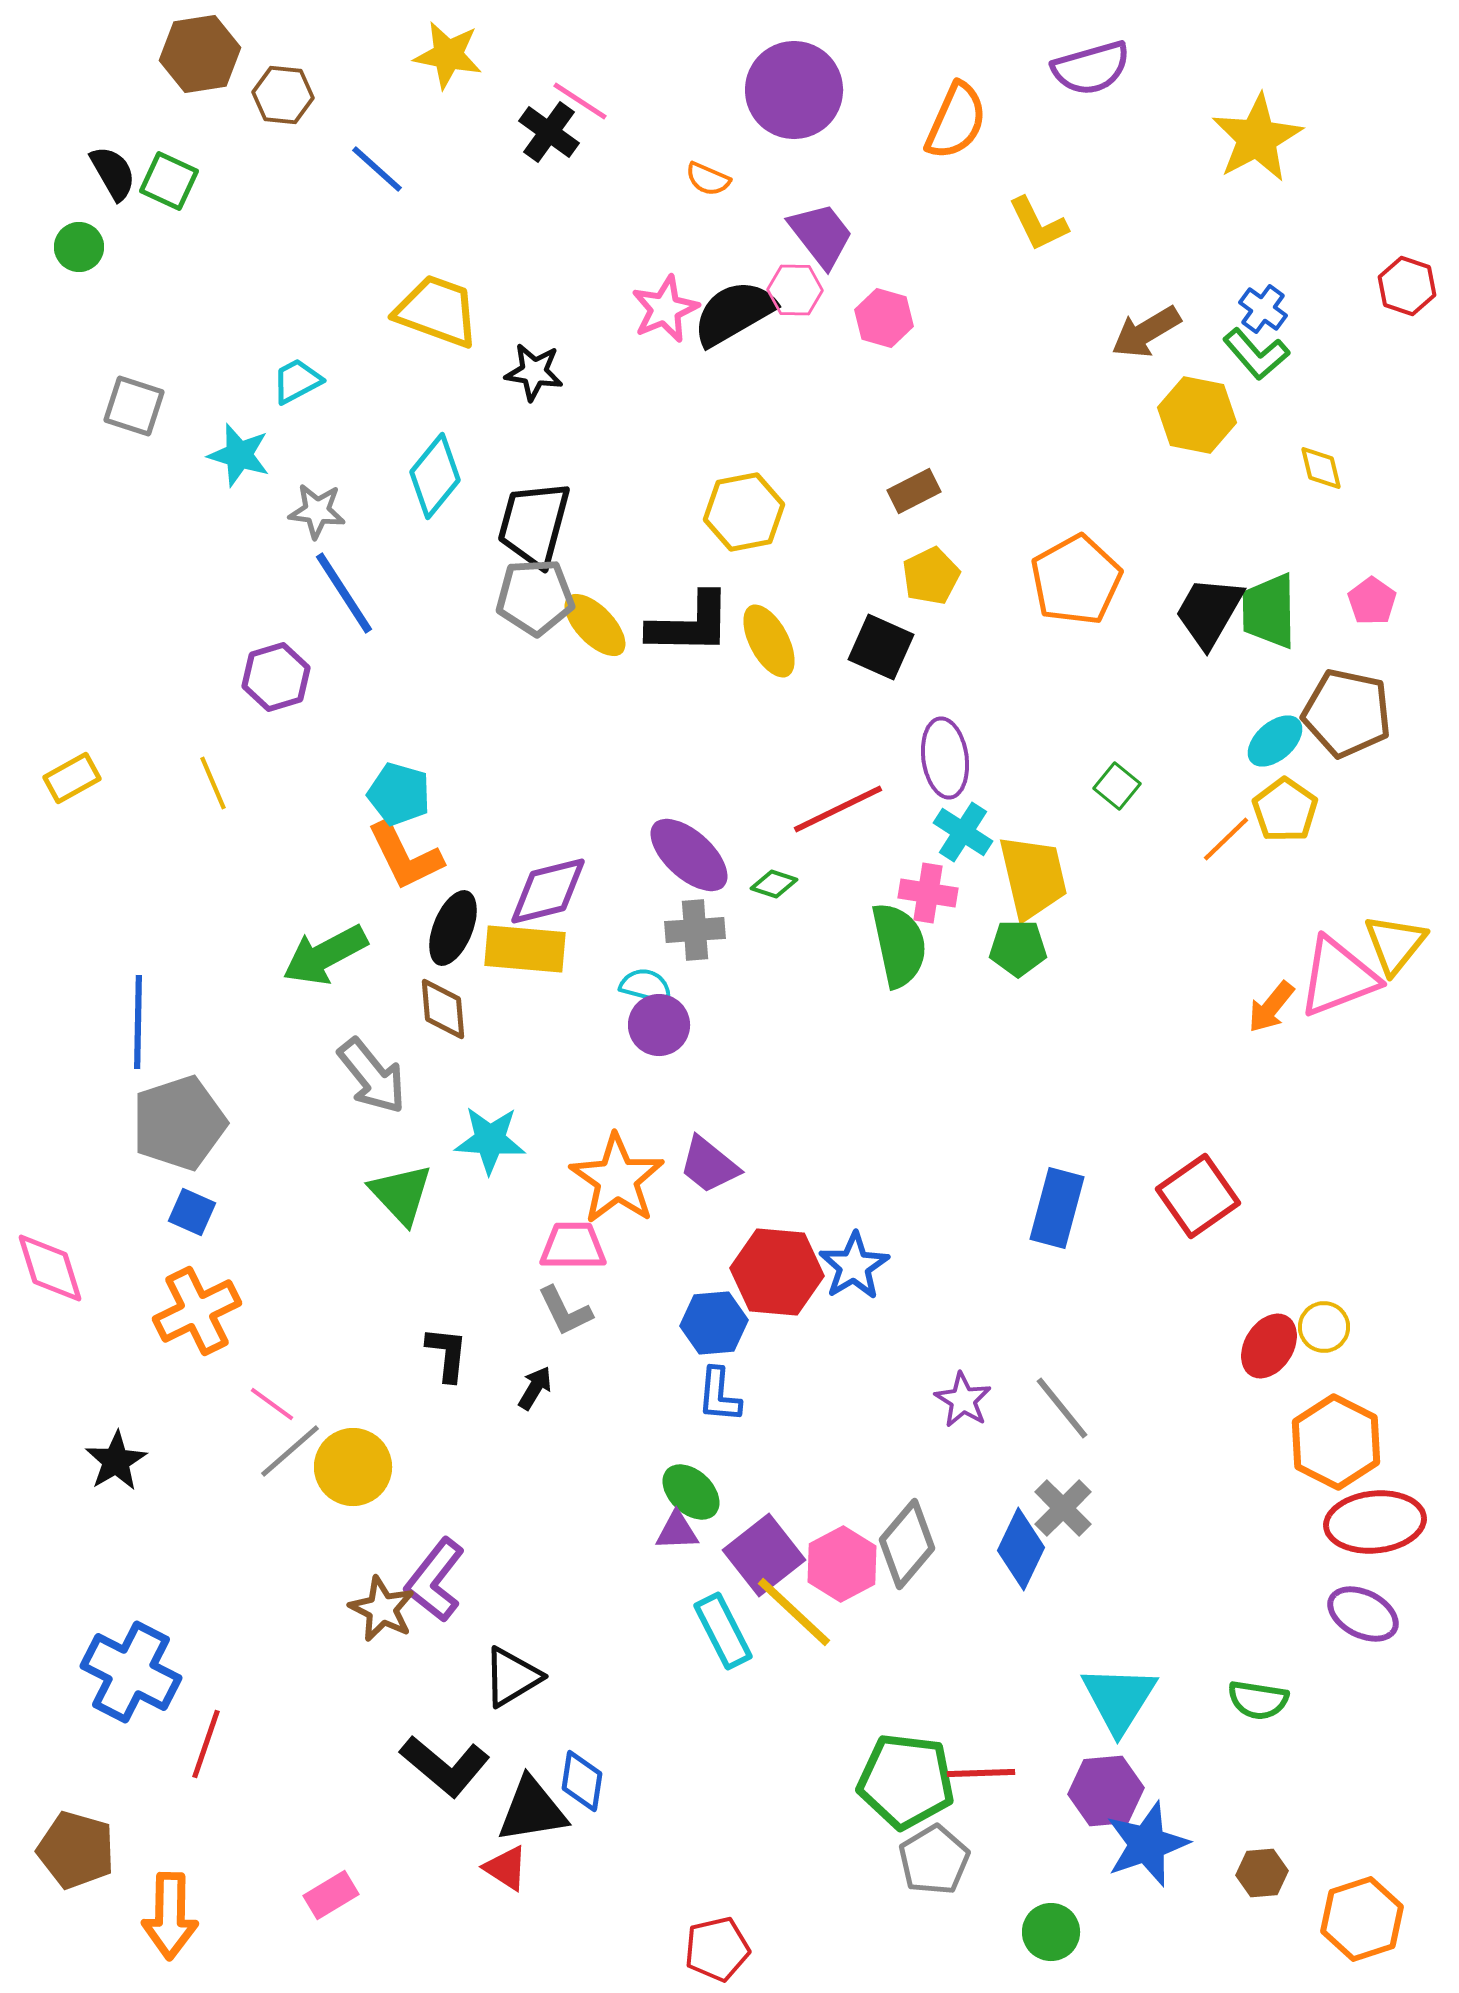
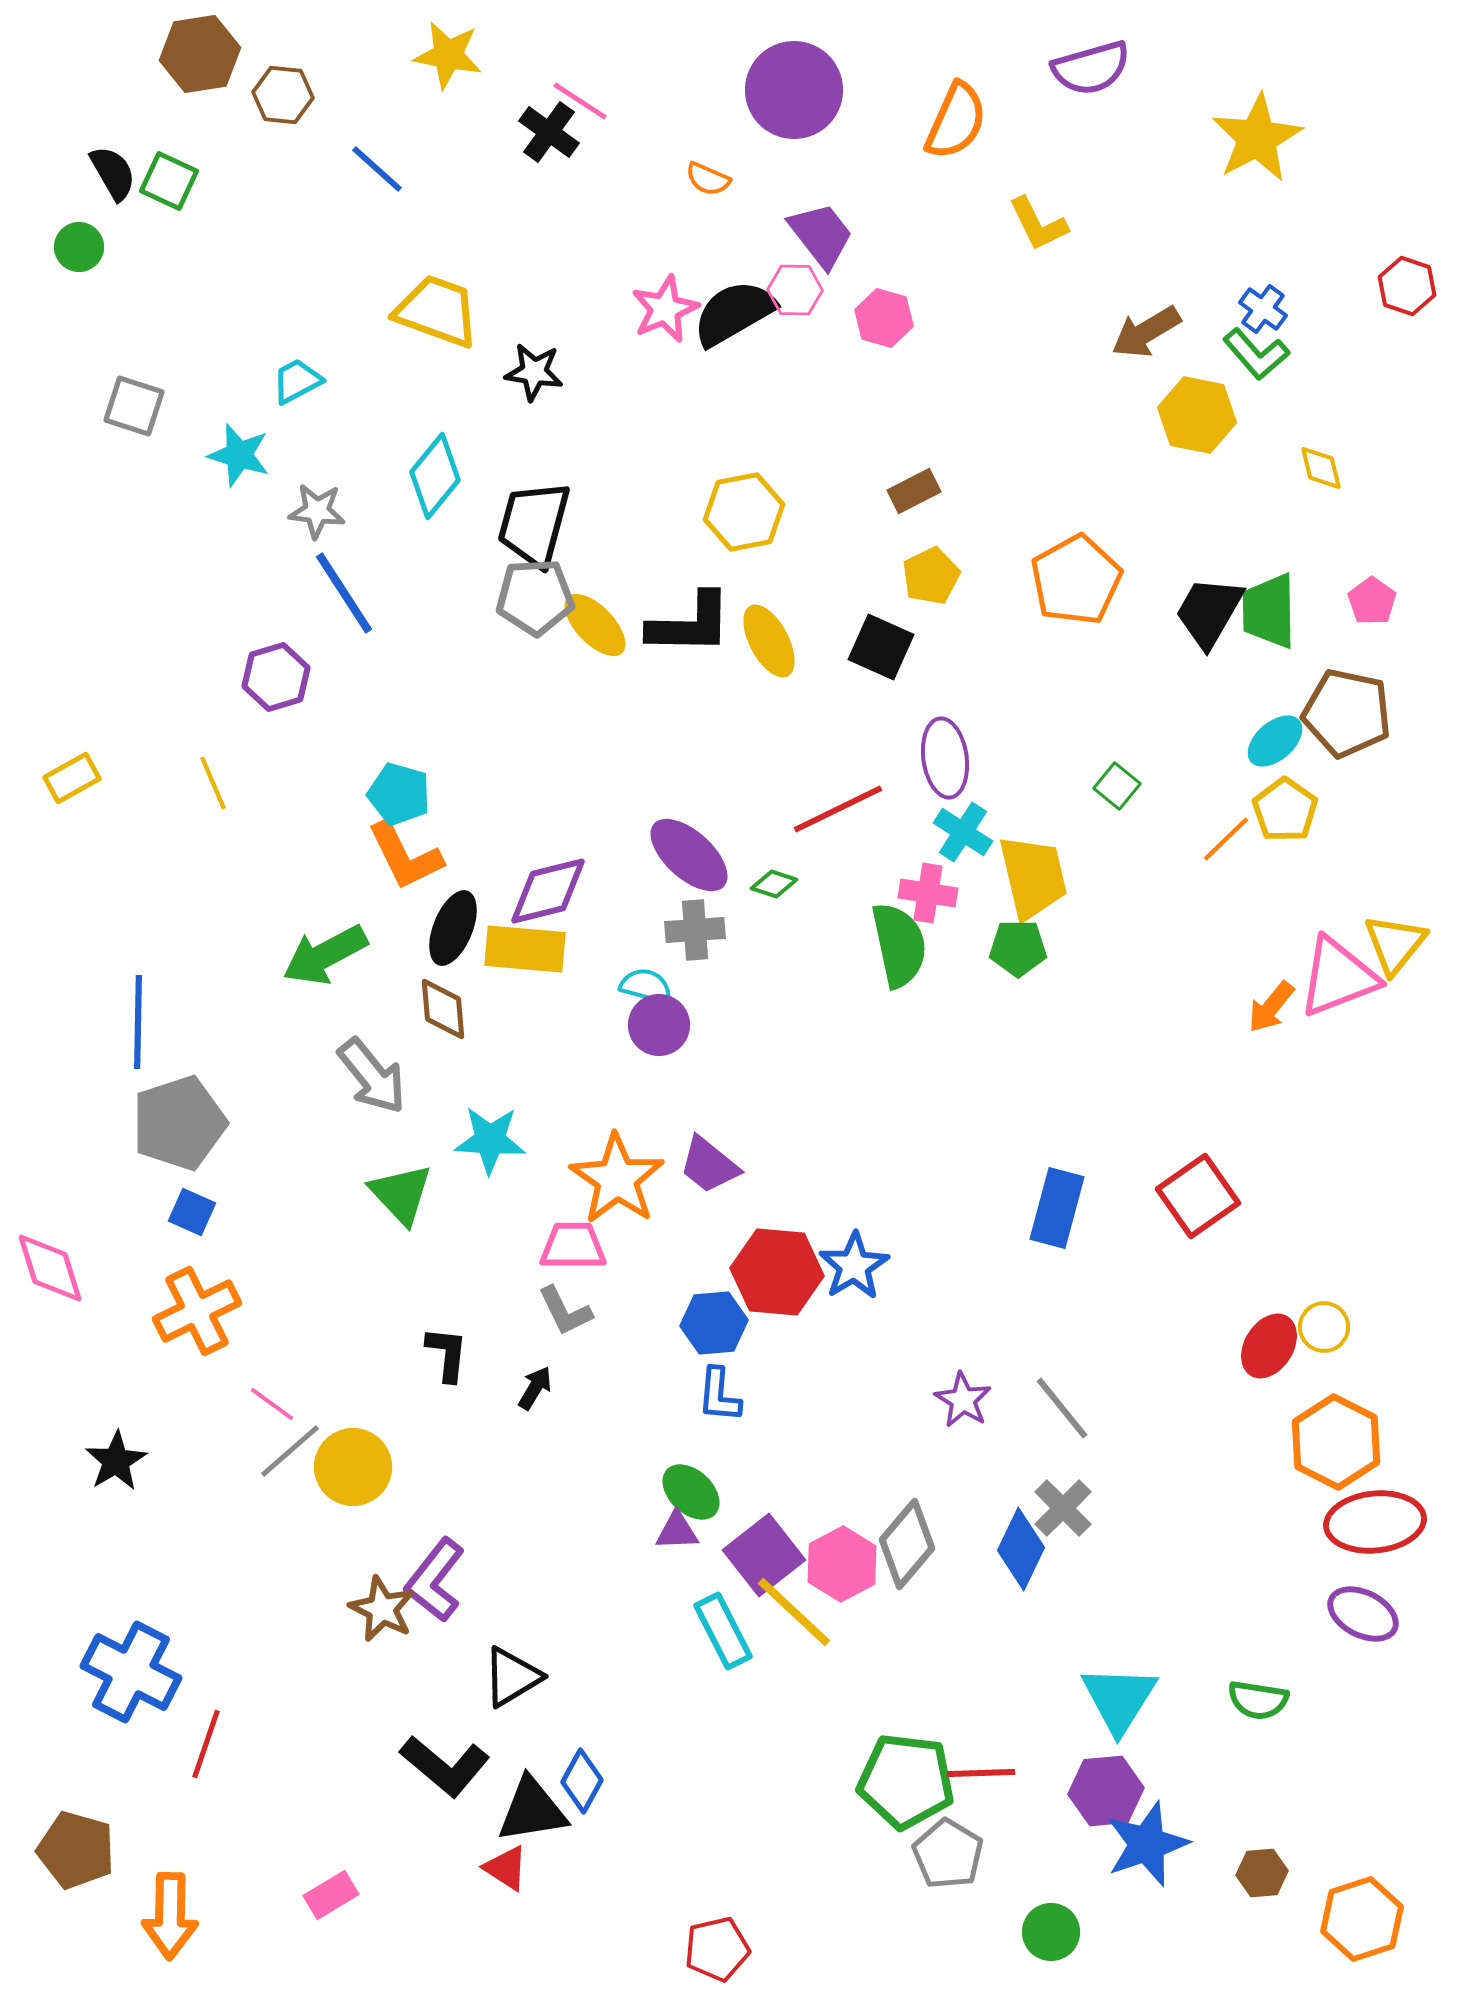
blue diamond at (582, 1781): rotated 20 degrees clockwise
gray pentagon at (934, 1860): moved 14 px right, 6 px up; rotated 10 degrees counterclockwise
